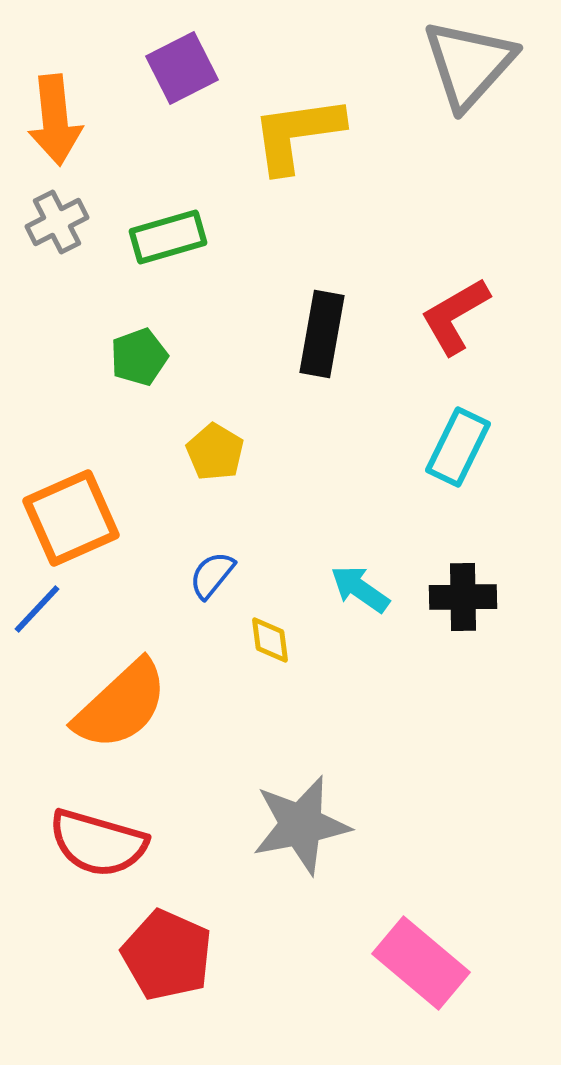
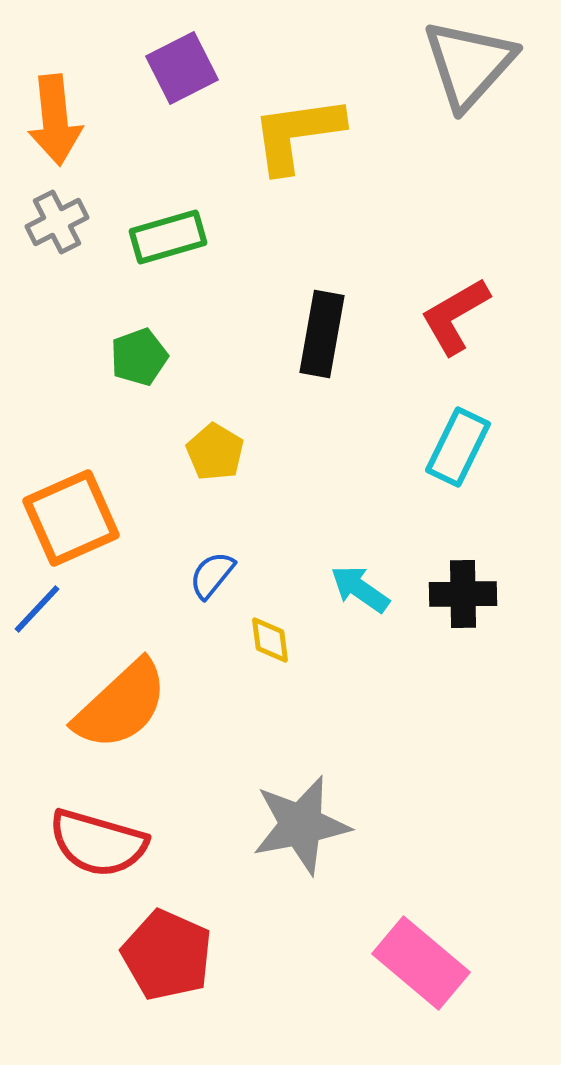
black cross: moved 3 px up
